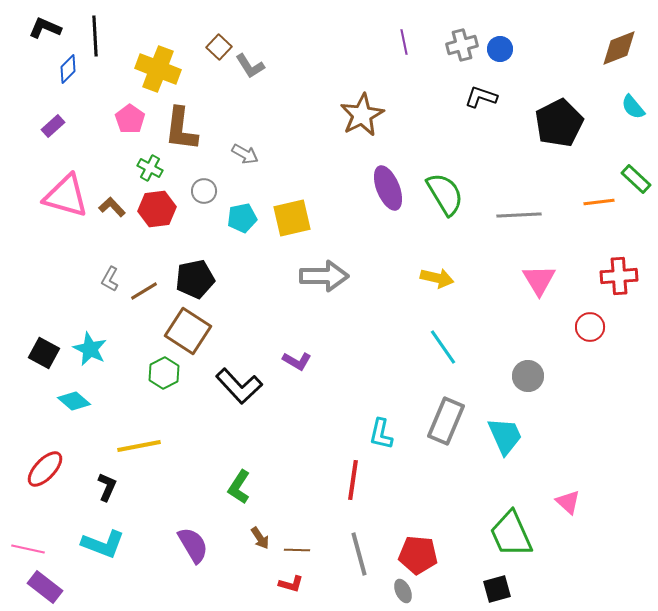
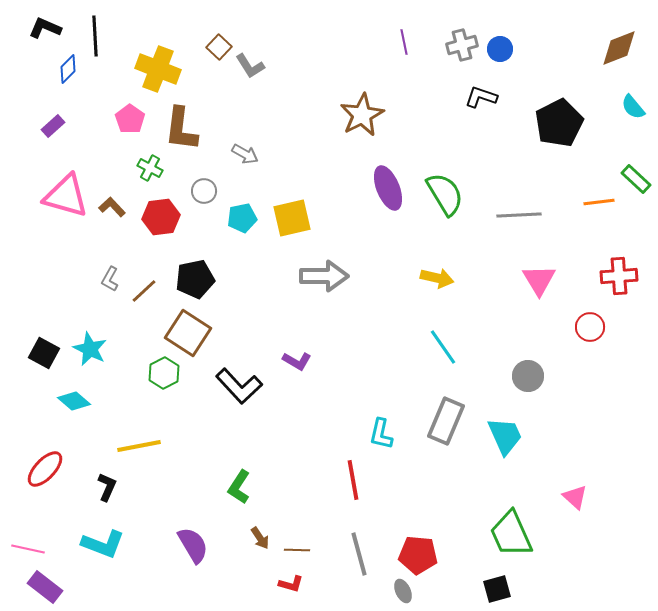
red hexagon at (157, 209): moved 4 px right, 8 px down
brown line at (144, 291): rotated 12 degrees counterclockwise
brown square at (188, 331): moved 2 px down
red line at (353, 480): rotated 18 degrees counterclockwise
pink triangle at (568, 502): moved 7 px right, 5 px up
